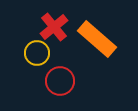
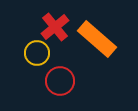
red cross: moved 1 px right
